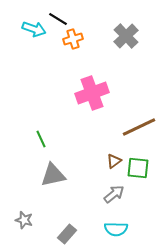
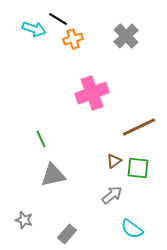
gray arrow: moved 2 px left, 1 px down
cyan semicircle: moved 16 px right; rotated 35 degrees clockwise
